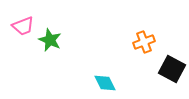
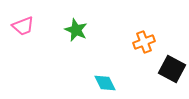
green star: moved 26 px right, 10 px up
